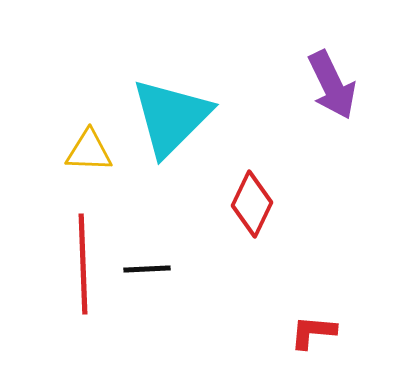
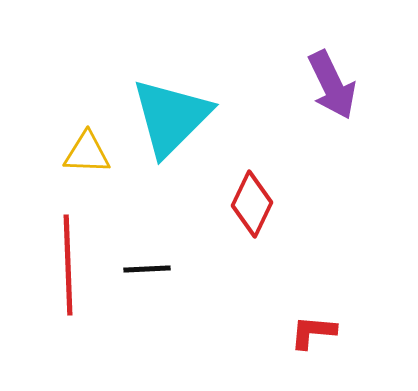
yellow triangle: moved 2 px left, 2 px down
red line: moved 15 px left, 1 px down
